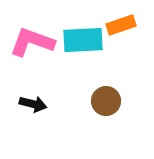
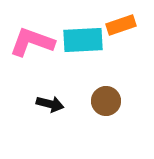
black arrow: moved 17 px right
